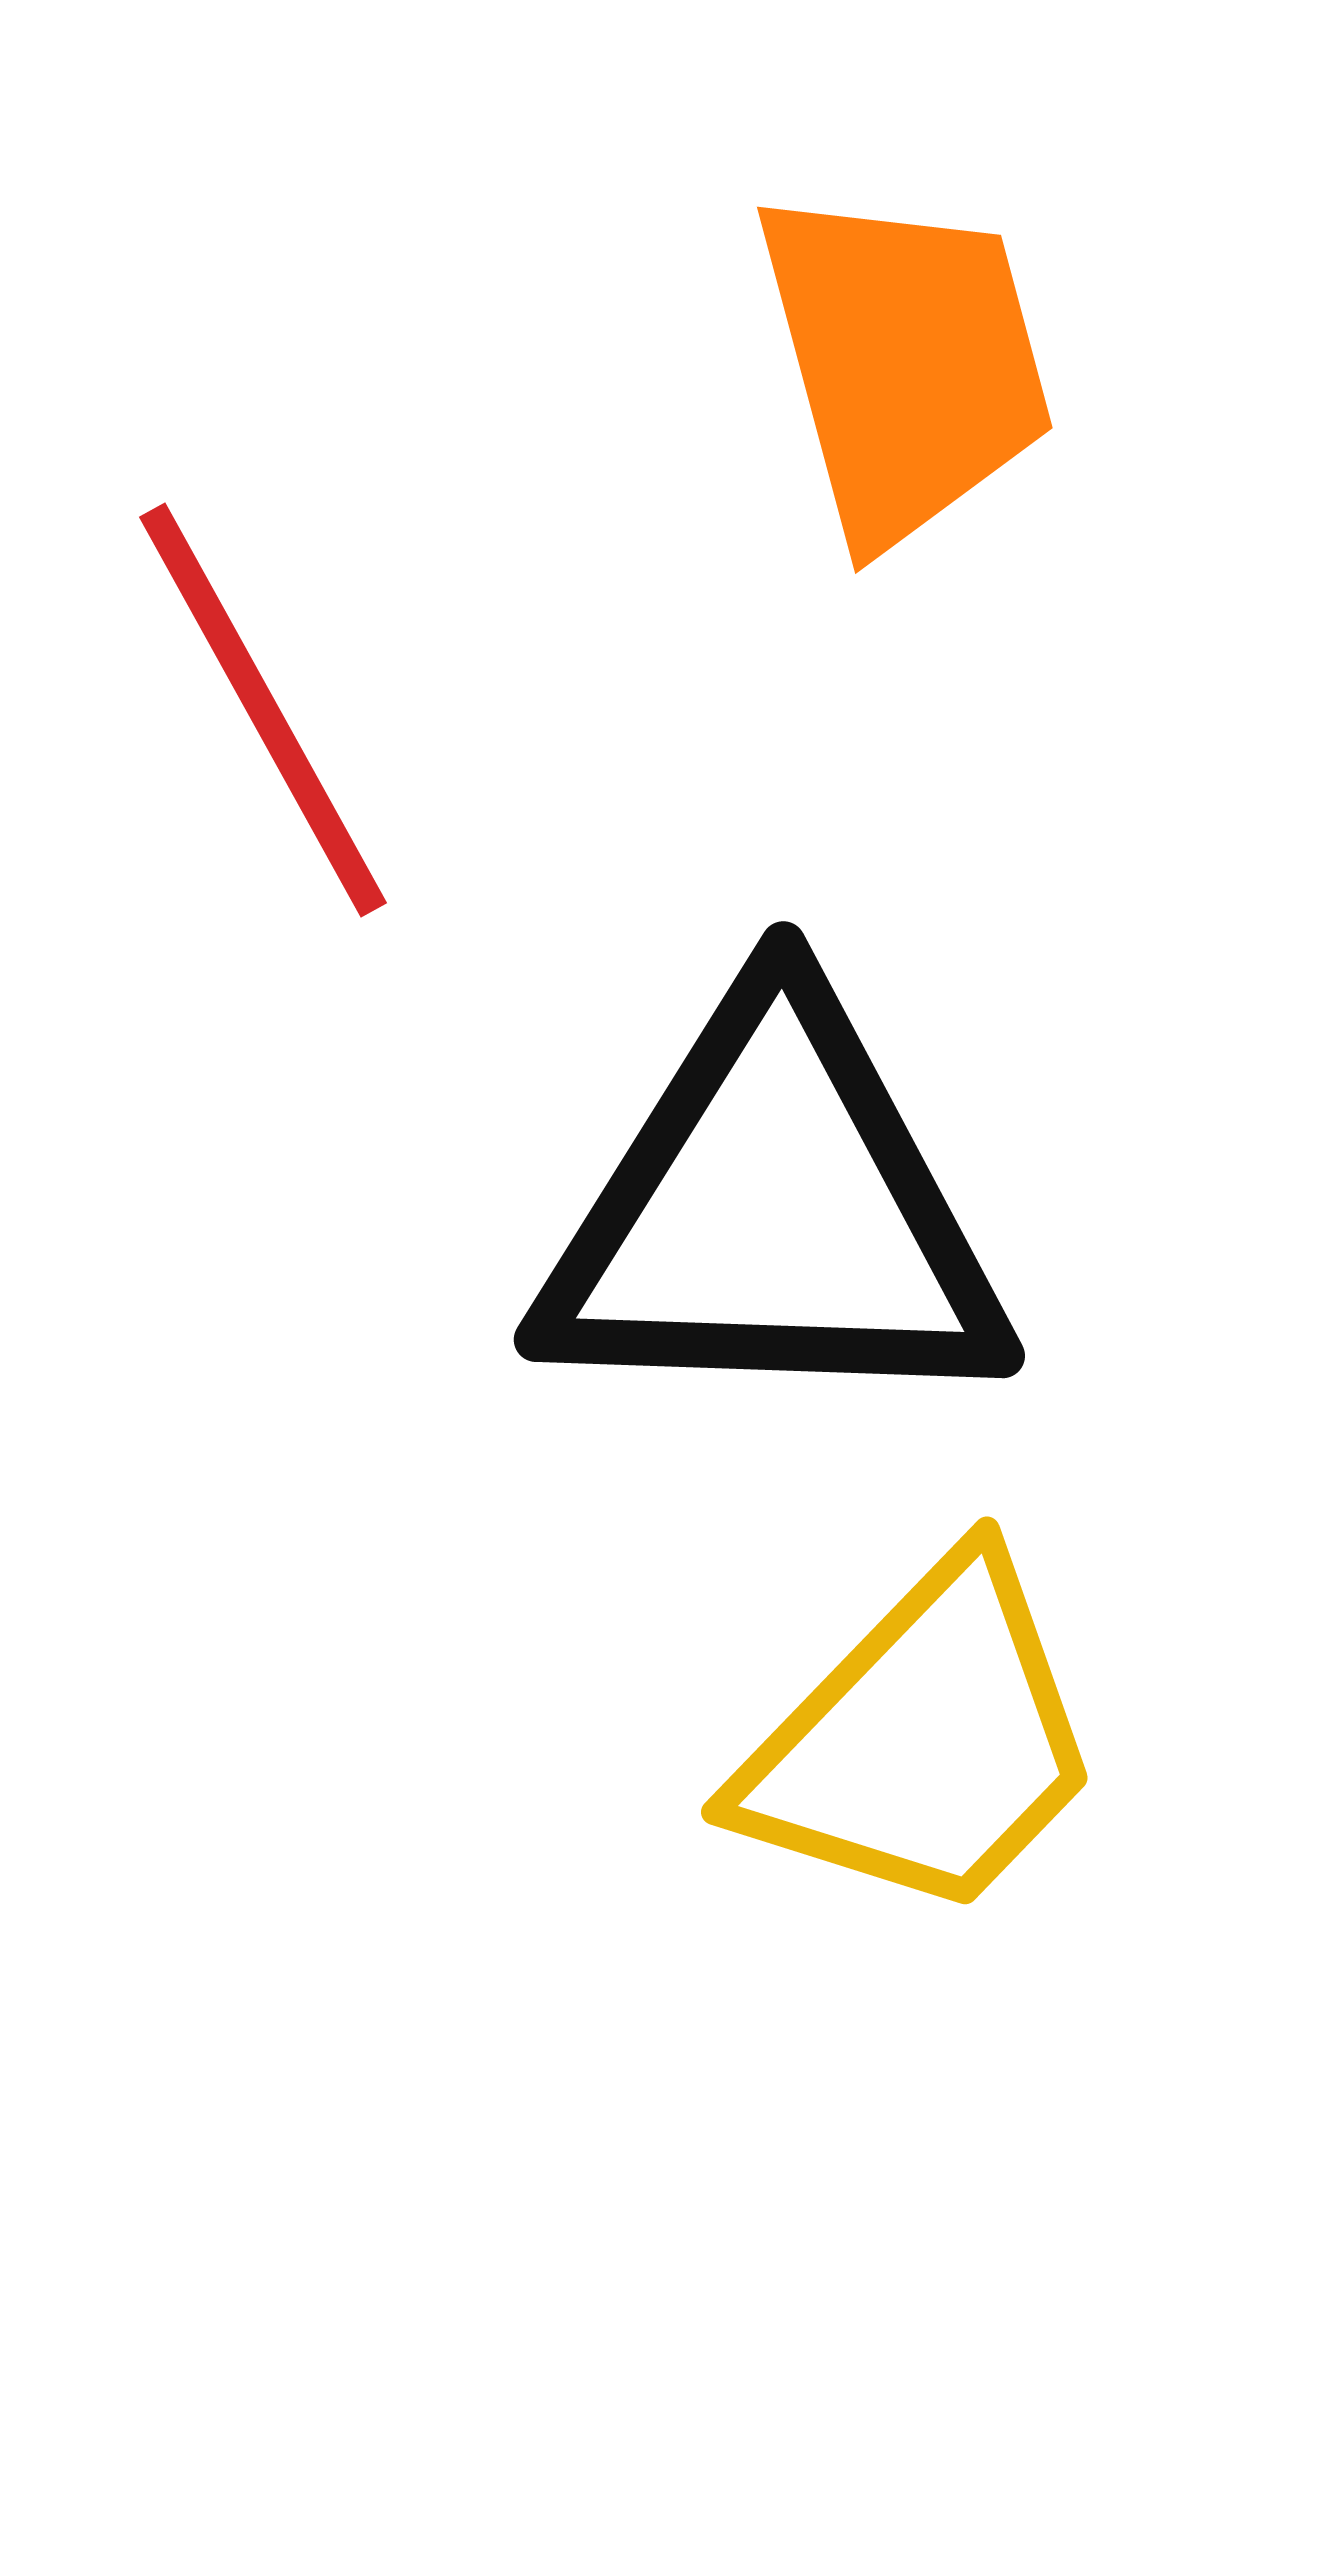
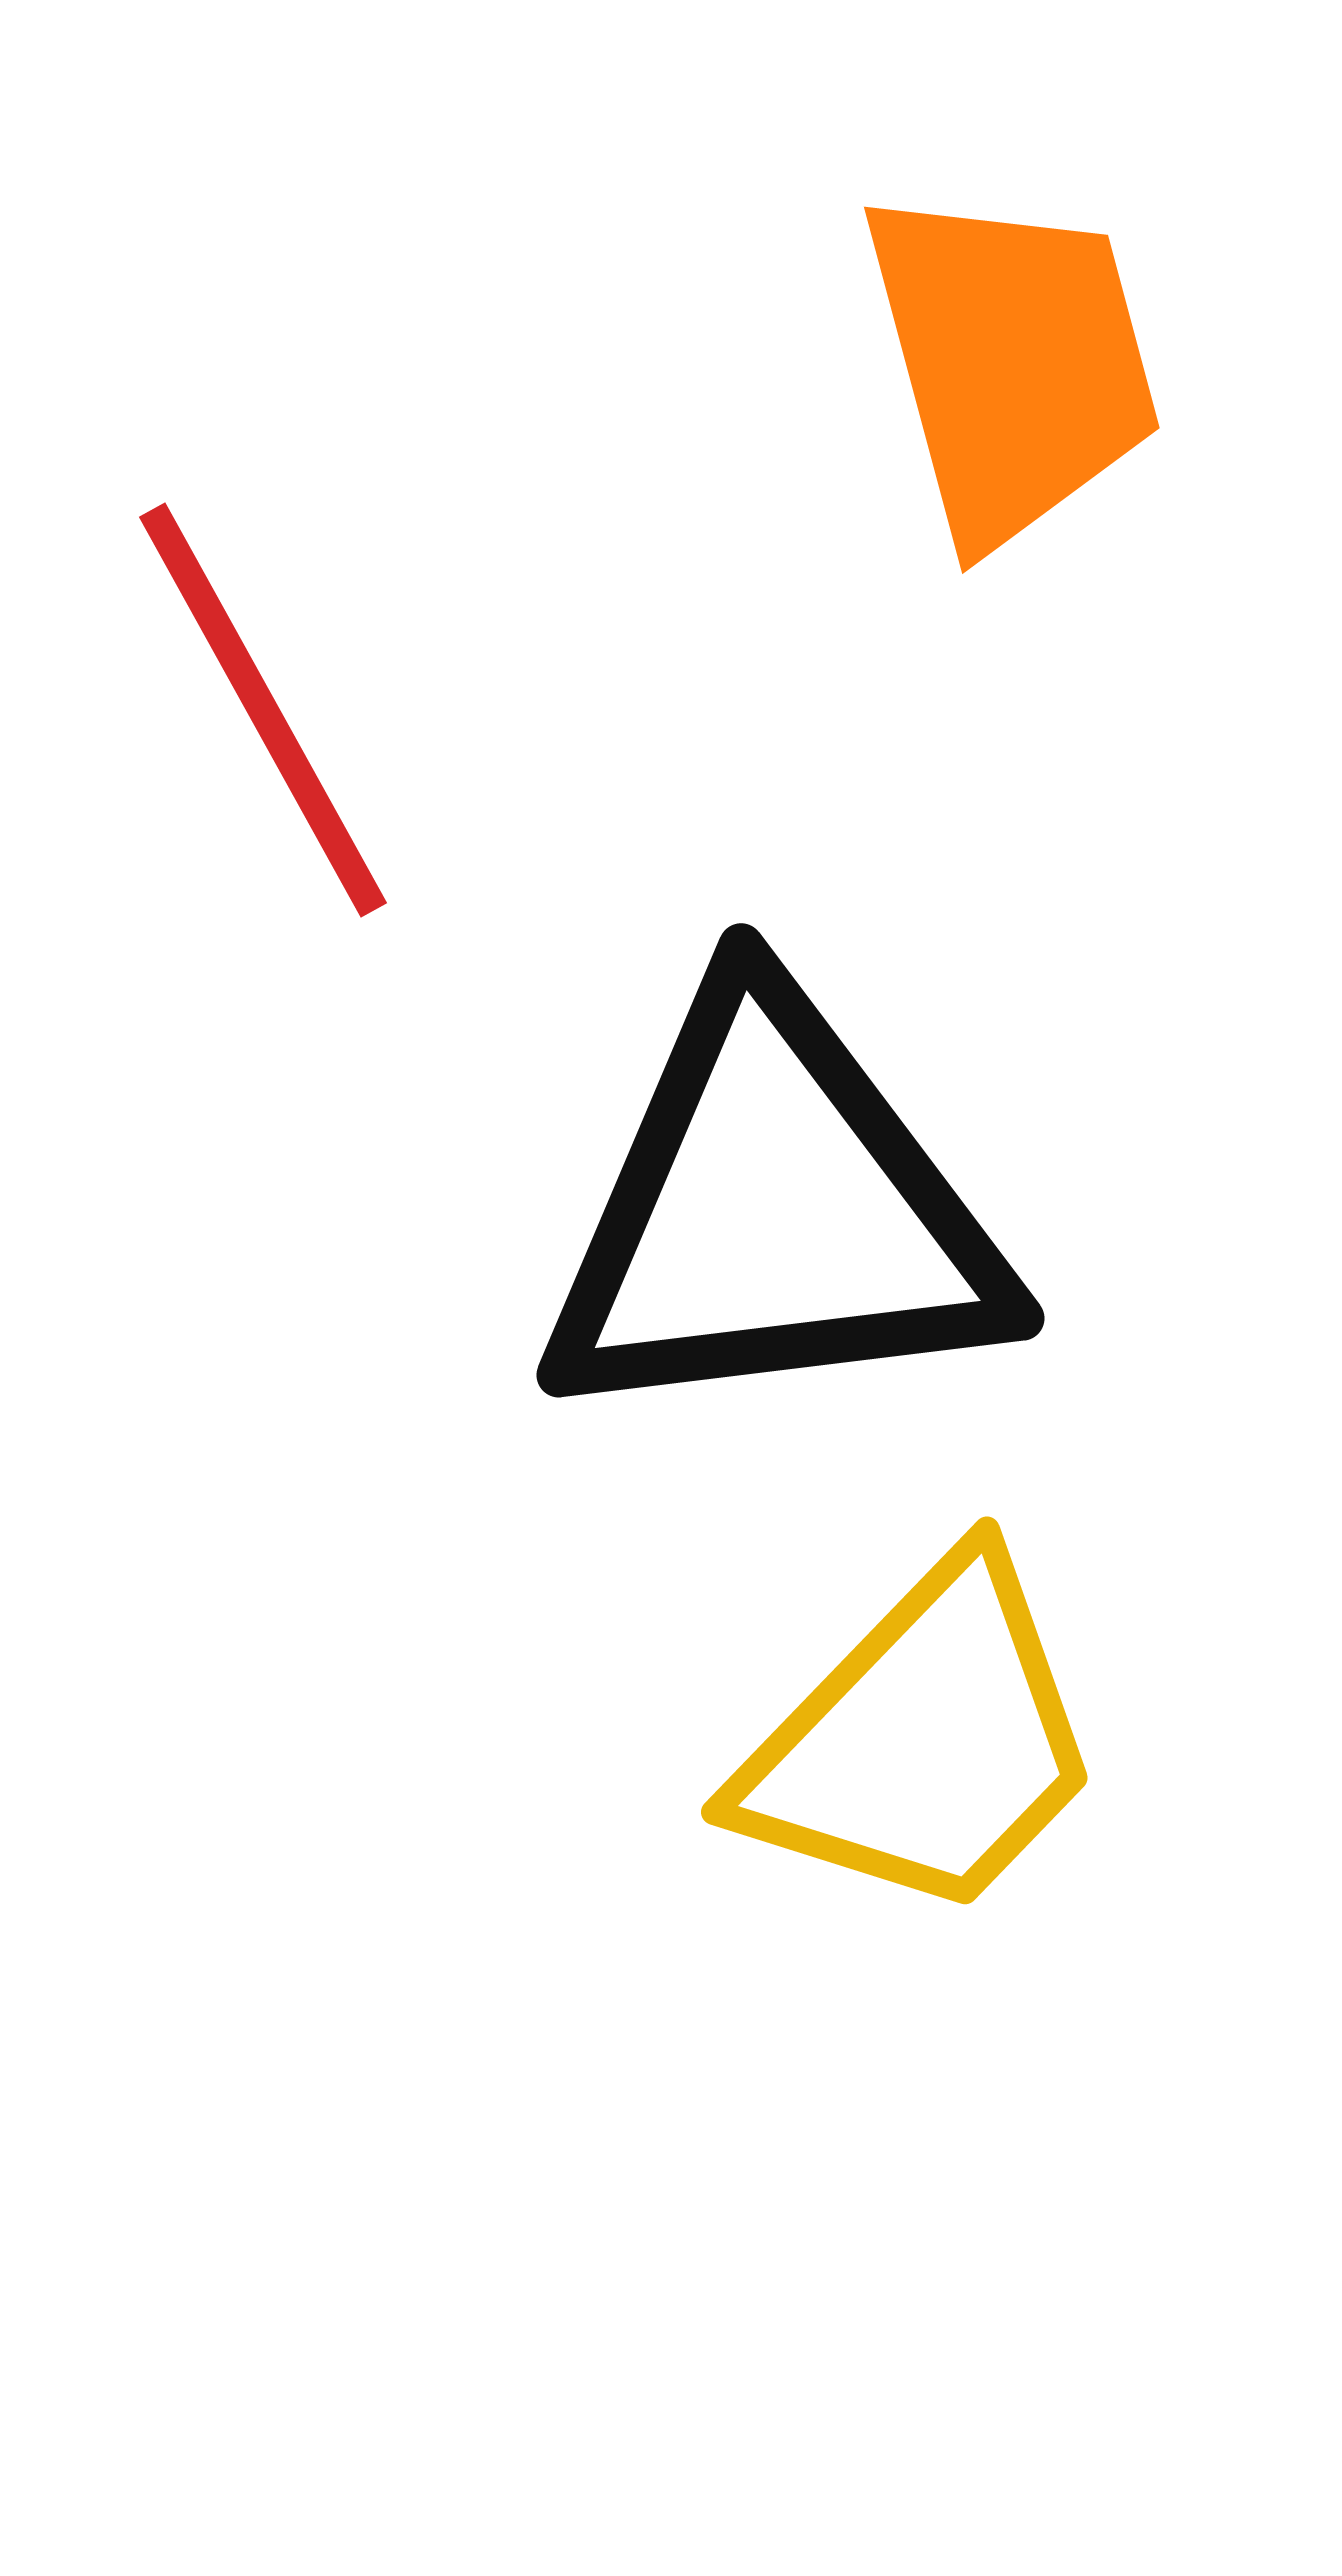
orange trapezoid: moved 107 px right
black triangle: rotated 9 degrees counterclockwise
